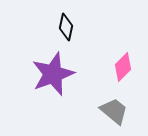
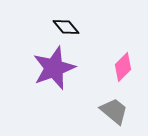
black diamond: rotated 52 degrees counterclockwise
purple star: moved 1 px right, 6 px up
